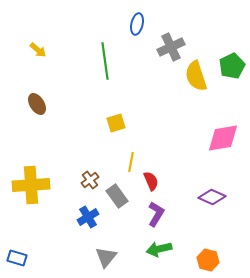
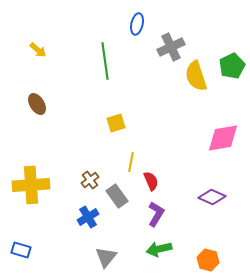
blue rectangle: moved 4 px right, 8 px up
